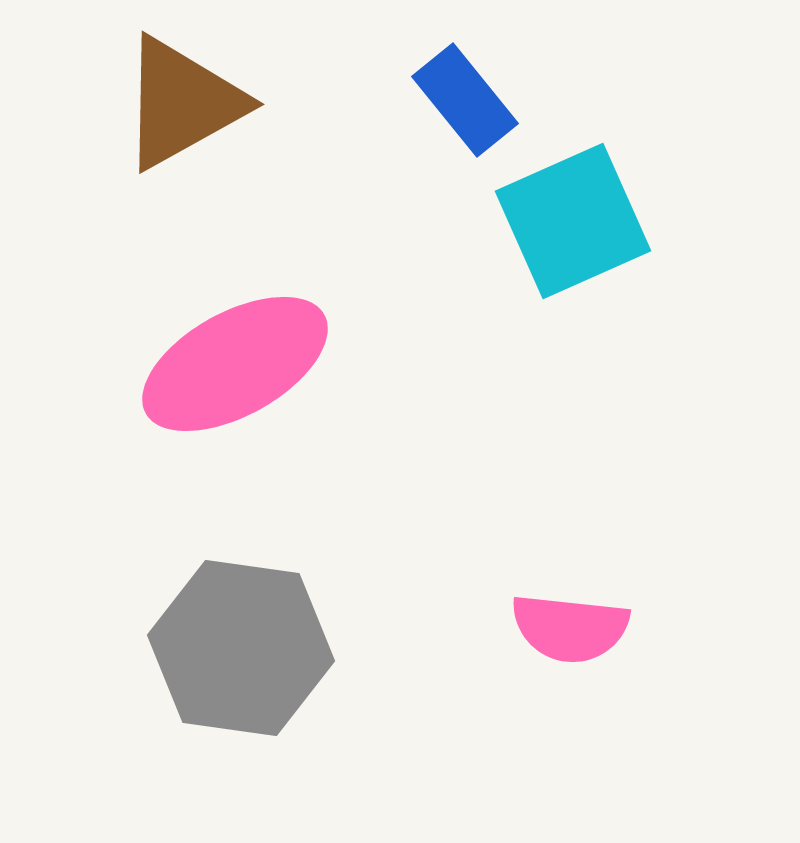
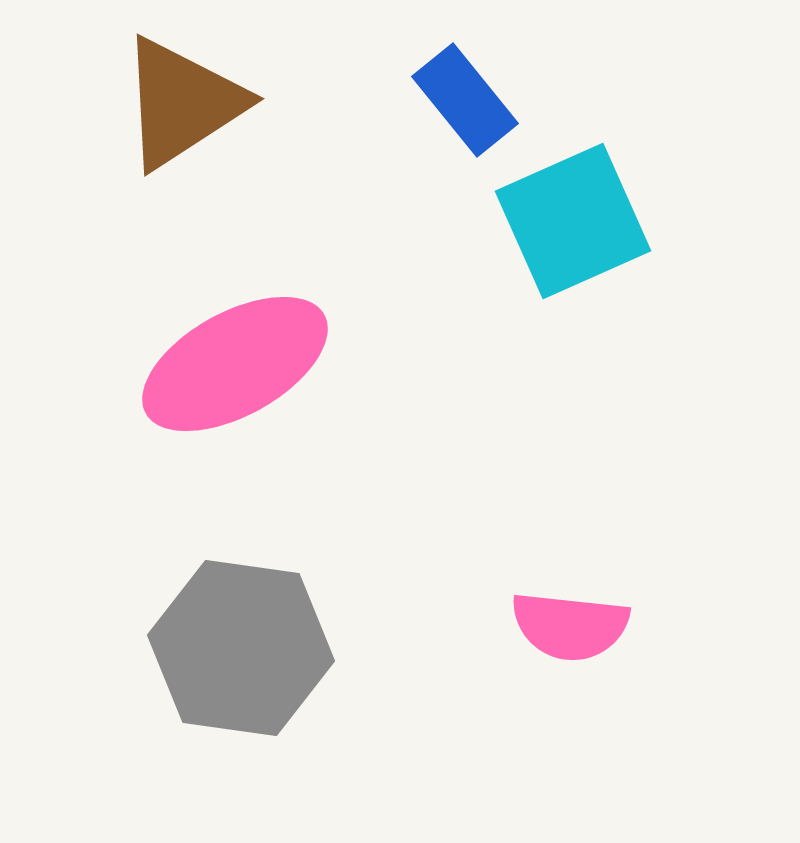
brown triangle: rotated 4 degrees counterclockwise
pink semicircle: moved 2 px up
